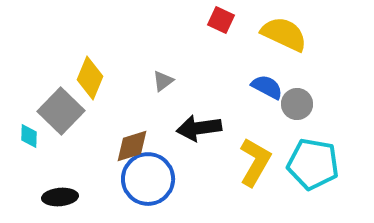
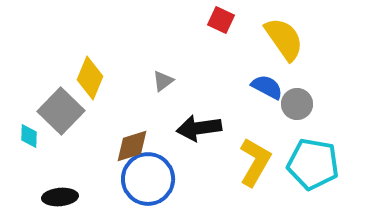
yellow semicircle: moved 5 px down; rotated 30 degrees clockwise
